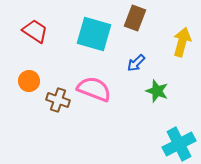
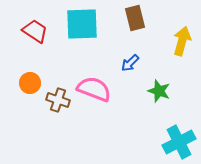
brown rectangle: rotated 35 degrees counterclockwise
cyan square: moved 12 px left, 10 px up; rotated 18 degrees counterclockwise
yellow arrow: moved 1 px up
blue arrow: moved 6 px left
orange circle: moved 1 px right, 2 px down
green star: moved 2 px right
cyan cross: moved 2 px up
